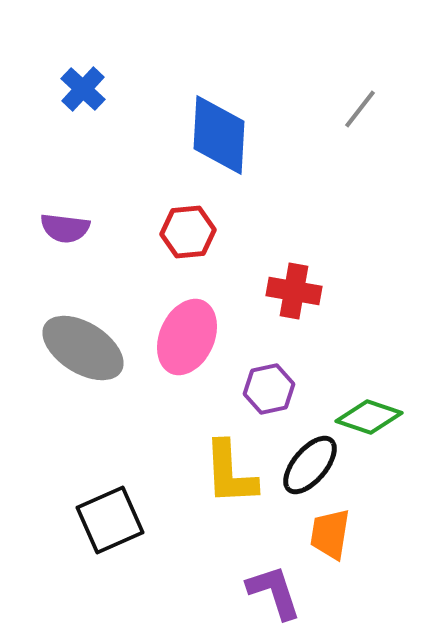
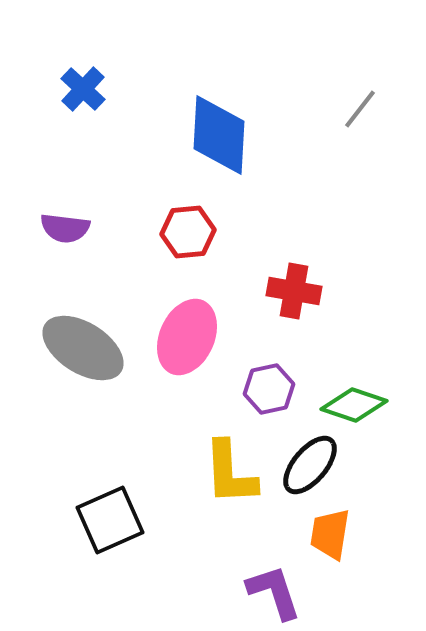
green diamond: moved 15 px left, 12 px up
